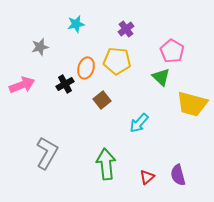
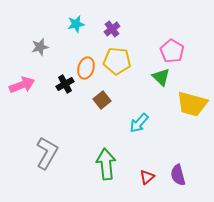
purple cross: moved 14 px left
